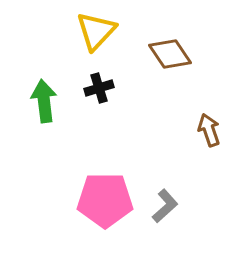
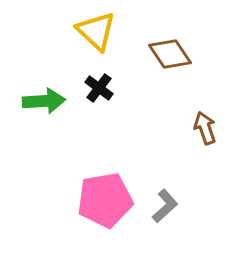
yellow triangle: rotated 30 degrees counterclockwise
black cross: rotated 36 degrees counterclockwise
green arrow: rotated 93 degrees clockwise
brown arrow: moved 4 px left, 2 px up
pink pentagon: rotated 10 degrees counterclockwise
